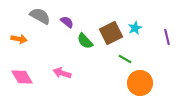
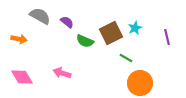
green semicircle: rotated 24 degrees counterclockwise
green line: moved 1 px right, 1 px up
